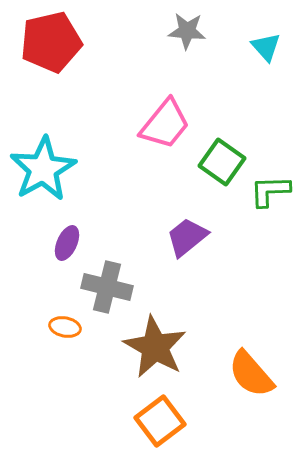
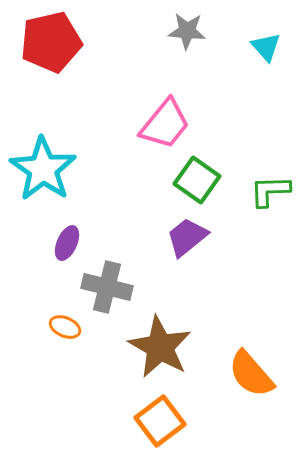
green square: moved 25 px left, 18 px down
cyan star: rotated 8 degrees counterclockwise
orange ellipse: rotated 12 degrees clockwise
brown star: moved 5 px right
